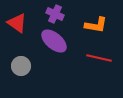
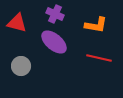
red triangle: rotated 20 degrees counterclockwise
purple ellipse: moved 1 px down
